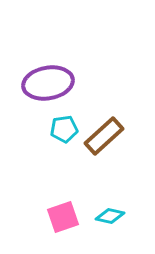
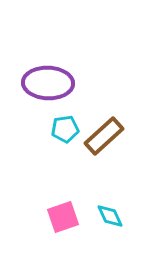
purple ellipse: rotated 12 degrees clockwise
cyan pentagon: moved 1 px right
cyan diamond: rotated 52 degrees clockwise
